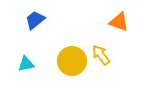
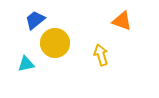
orange triangle: moved 3 px right, 1 px up
yellow arrow: rotated 20 degrees clockwise
yellow circle: moved 17 px left, 18 px up
